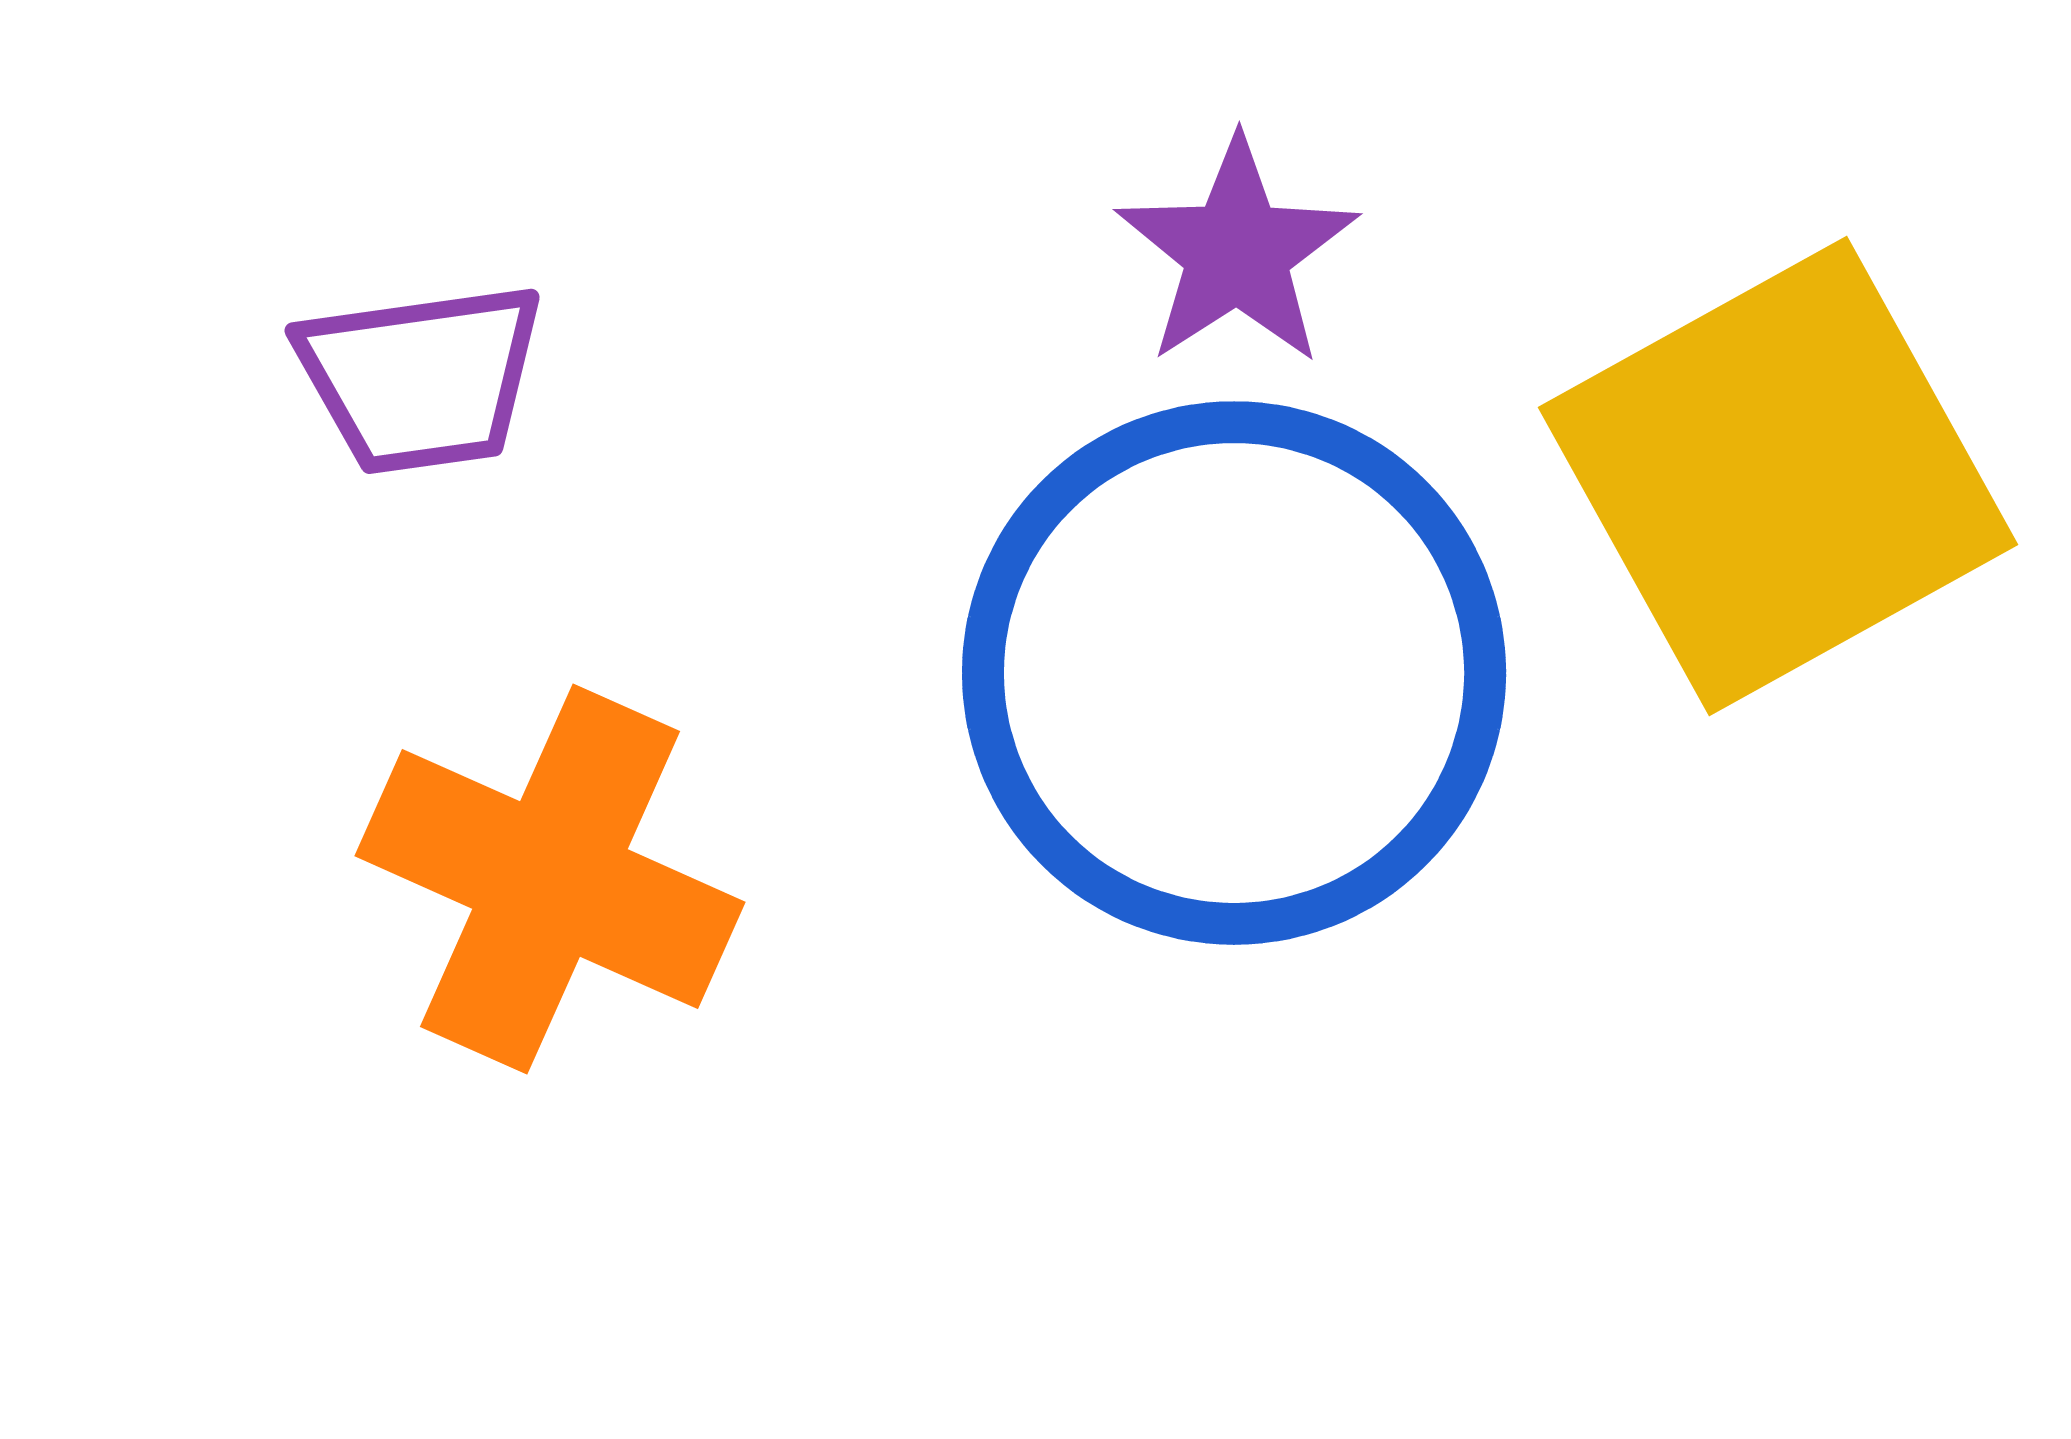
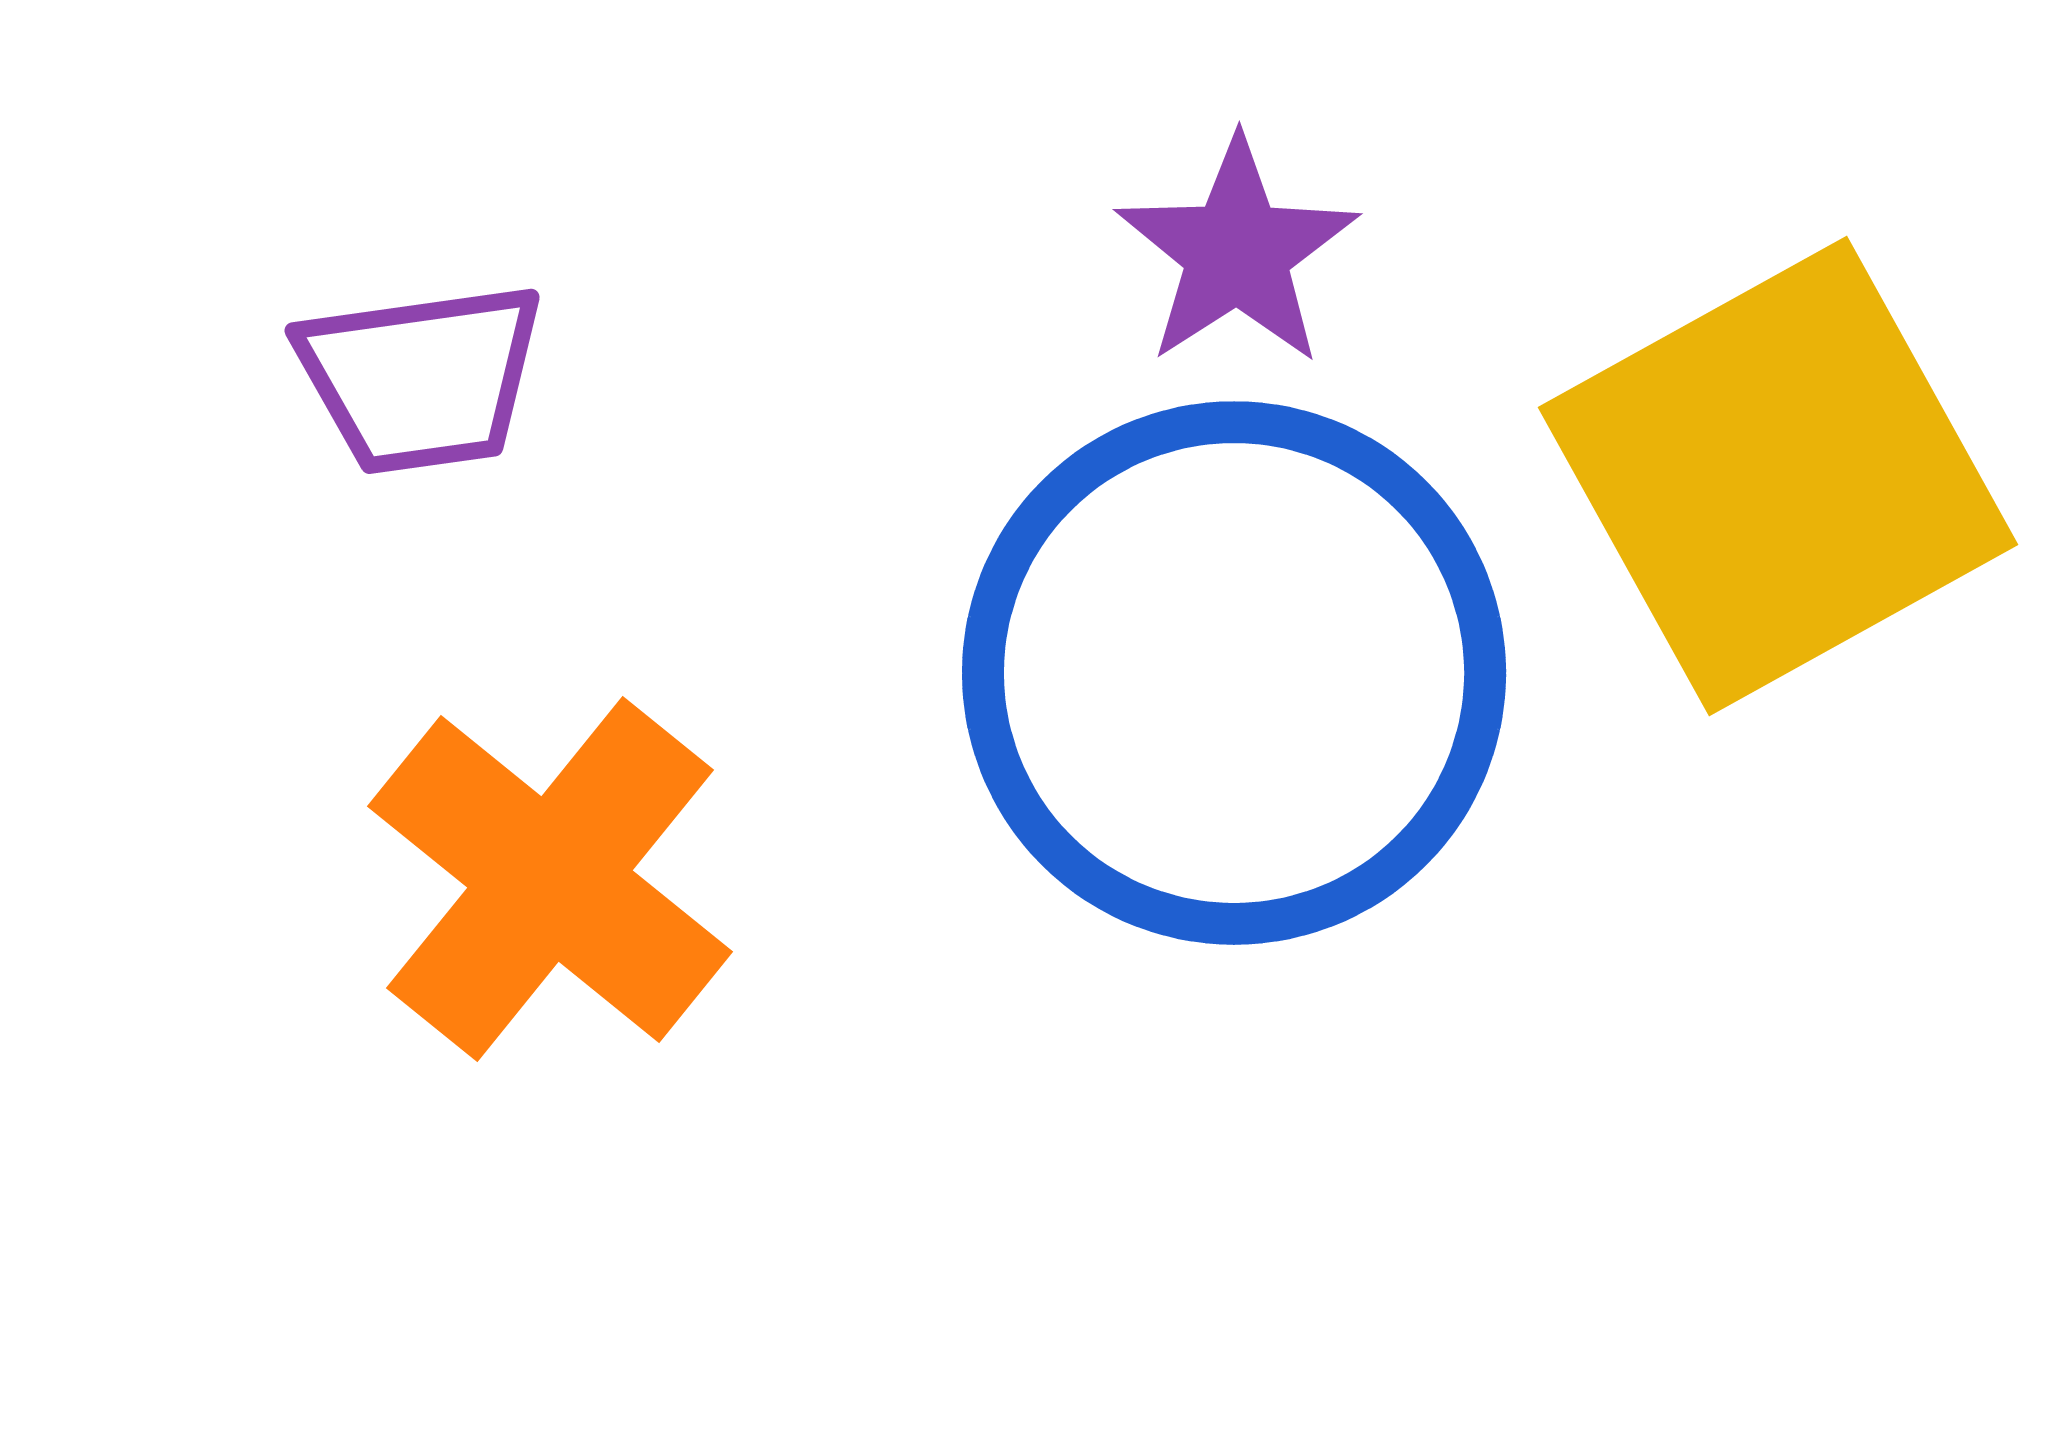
orange cross: rotated 15 degrees clockwise
